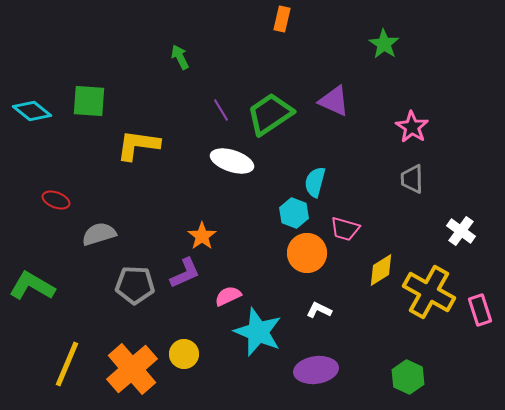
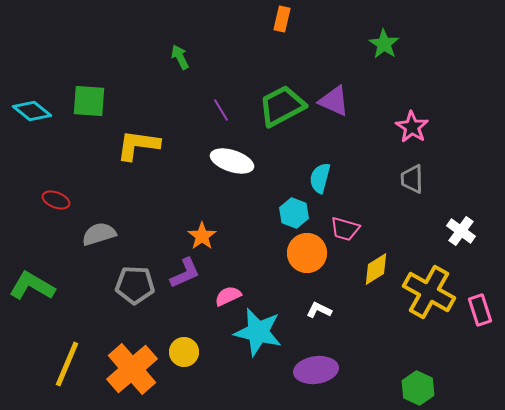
green trapezoid: moved 12 px right, 8 px up; rotated 6 degrees clockwise
cyan semicircle: moved 5 px right, 4 px up
yellow diamond: moved 5 px left, 1 px up
cyan star: rotated 9 degrees counterclockwise
yellow circle: moved 2 px up
green hexagon: moved 10 px right, 11 px down
